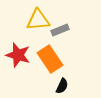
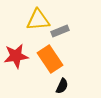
gray rectangle: moved 1 px down
red star: moved 2 px left, 1 px down; rotated 25 degrees counterclockwise
